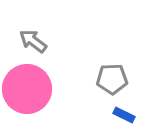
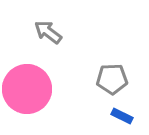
gray arrow: moved 15 px right, 9 px up
blue rectangle: moved 2 px left, 1 px down
